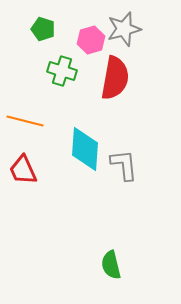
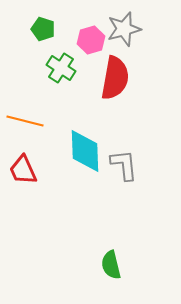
green cross: moved 1 px left, 3 px up; rotated 16 degrees clockwise
cyan diamond: moved 2 px down; rotated 6 degrees counterclockwise
